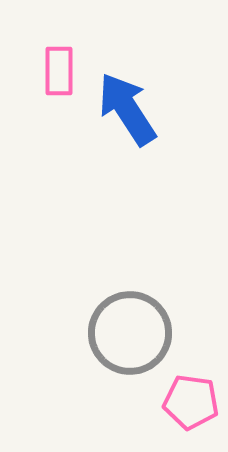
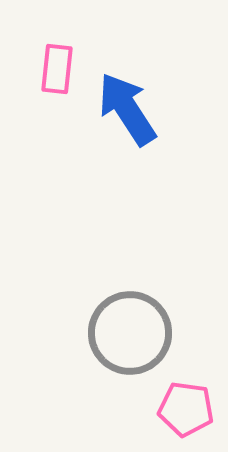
pink rectangle: moved 2 px left, 2 px up; rotated 6 degrees clockwise
pink pentagon: moved 5 px left, 7 px down
